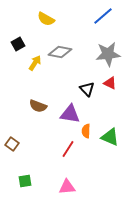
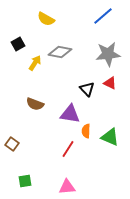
brown semicircle: moved 3 px left, 2 px up
